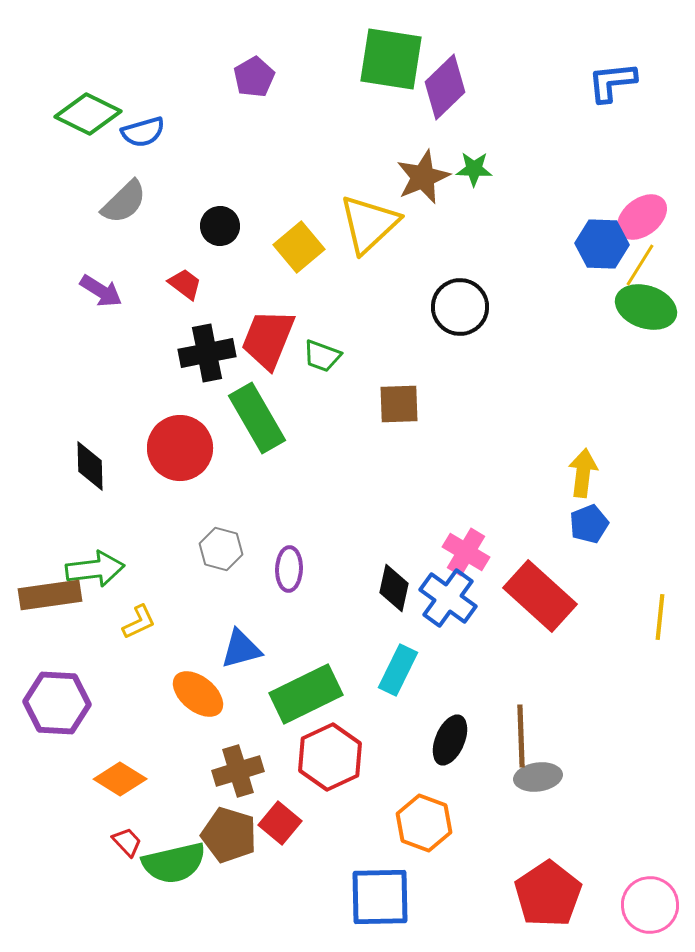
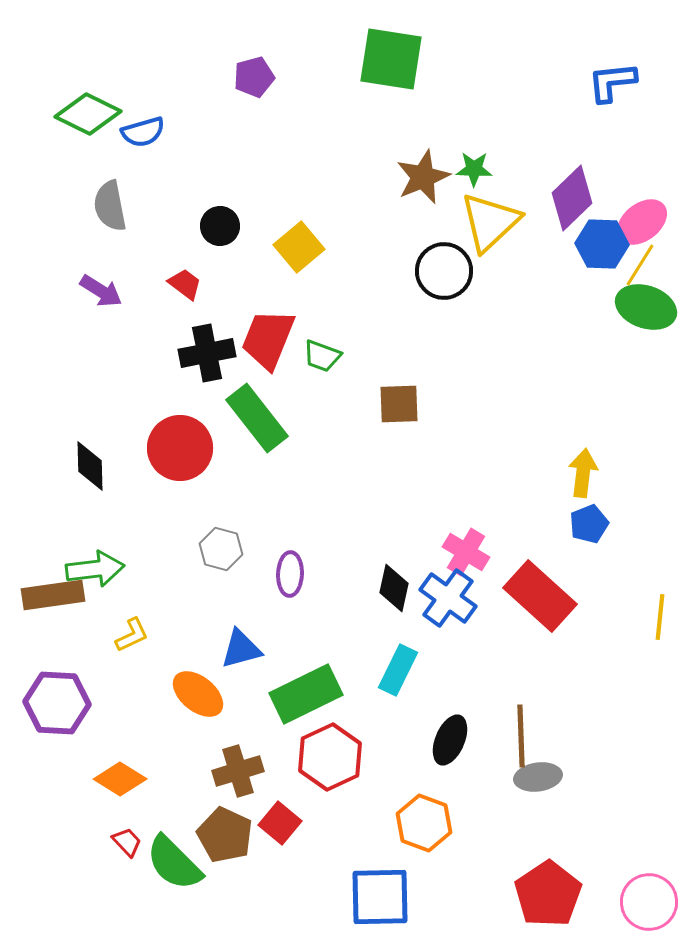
purple pentagon at (254, 77): rotated 15 degrees clockwise
purple diamond at (445, 87): moved 127 px right, 111 px down
gray semicircle at (124, 202): moved 14 px left, 4 px down; rotated 123 degrees clockwise
pink ellipse at (642, 217): moved 5 px down
yellow triangle at (369, 224): moved 121 px right, 2 px up
black circle at (460, 307): moved 16 px left, 36 px up
green rectangle at (257, 418): rotated 8 degrees counterclockwise
purple ellipse at (289, 569): moved 1 px right, 5 px down
brown rectangle at (50, 595): moved 3 px right
yellow L-shape at (139, 622): moved 7 px left, 13 px down
brown pentagon at (229, 835): moved 4 px left; rotated 8 degrees clockwise
green semicircle at (174, 863): rotated 58 degrees clockwise
pink circle at (650, 905): moved 1 px left, 3 px up
